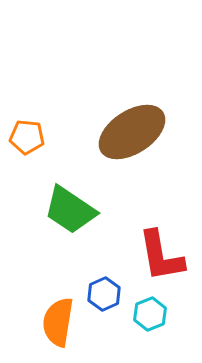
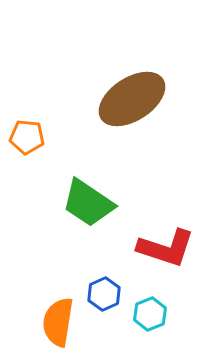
brown ellipse: moved 33 px up
green trapezoid: moved 18 px right, 7 px up
red L-shape: moved 5 px right, 8 px up; rotated 62 degrees counterclockwise
